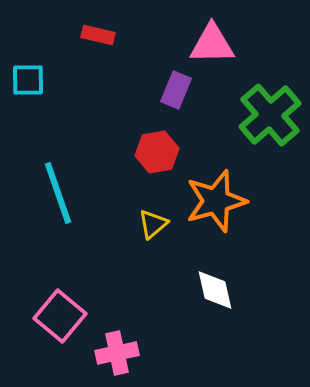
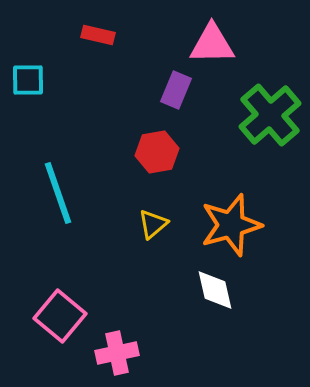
orange star: moved 15 px right, 24 px down
